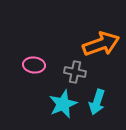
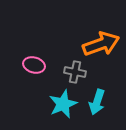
pink ellipse: rotated 10 degrees clockwise
